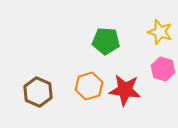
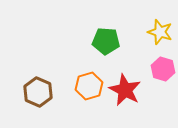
red star: rotated 20 degrees clockwise
